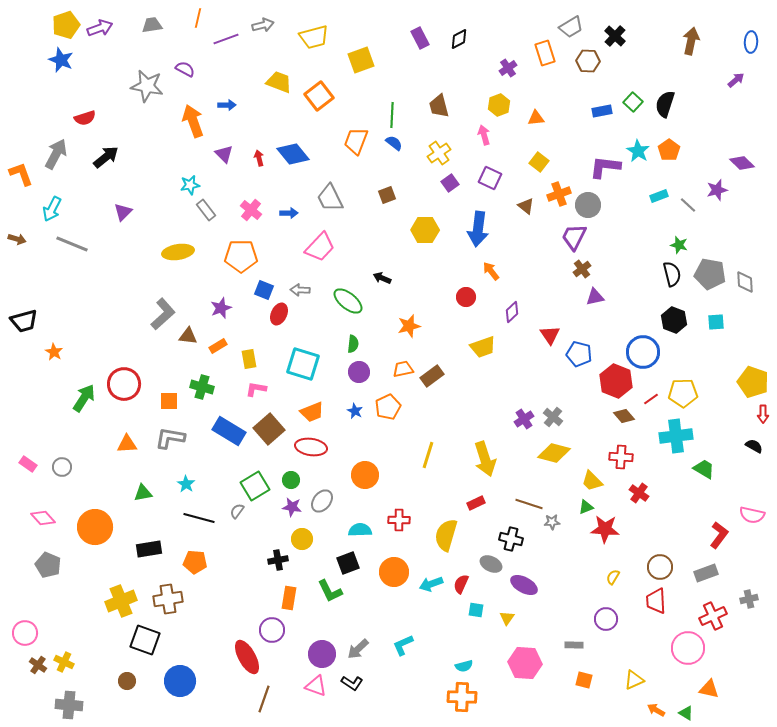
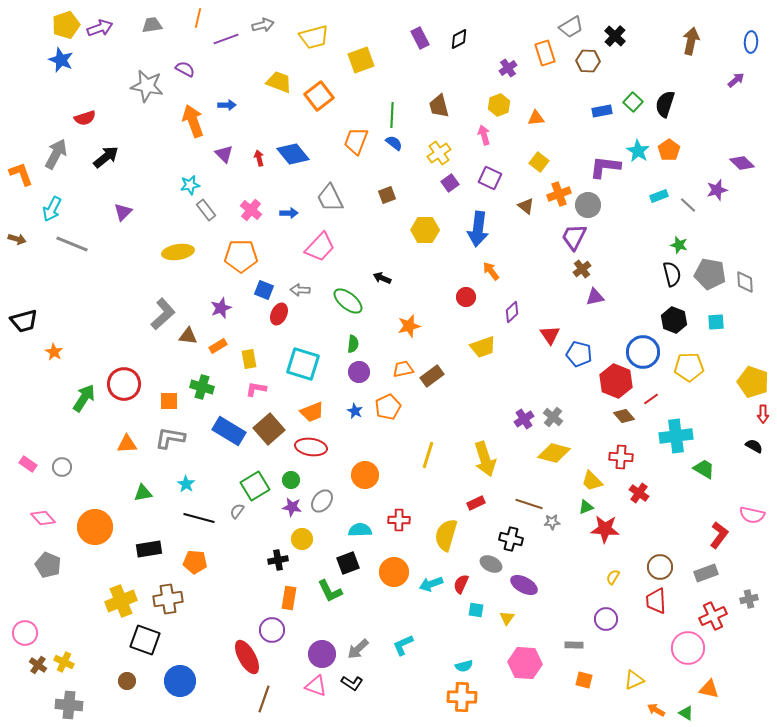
yellow pentagon at (683, 393): moved 6 px right, 26 px up
